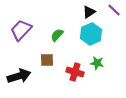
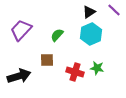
green star: moved 5 px down
